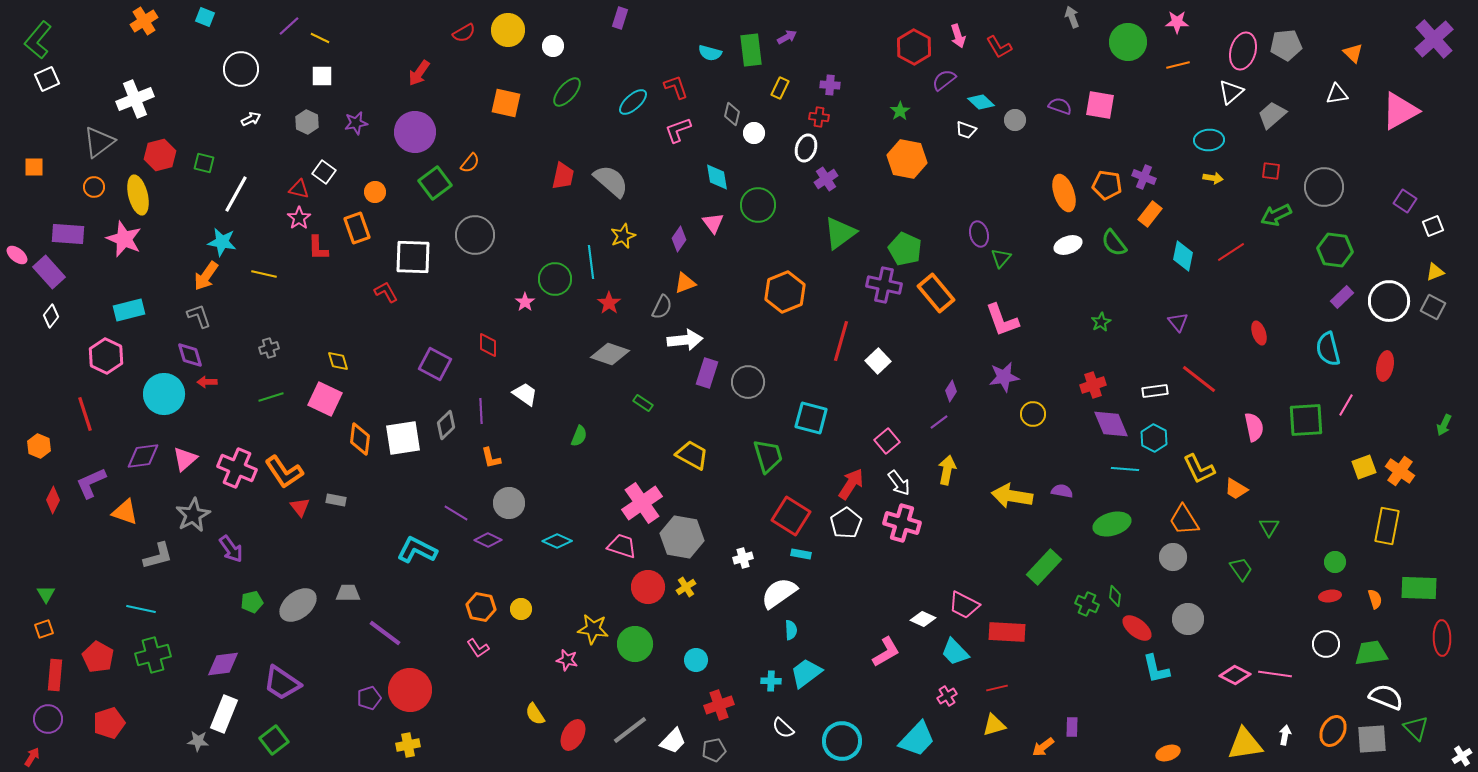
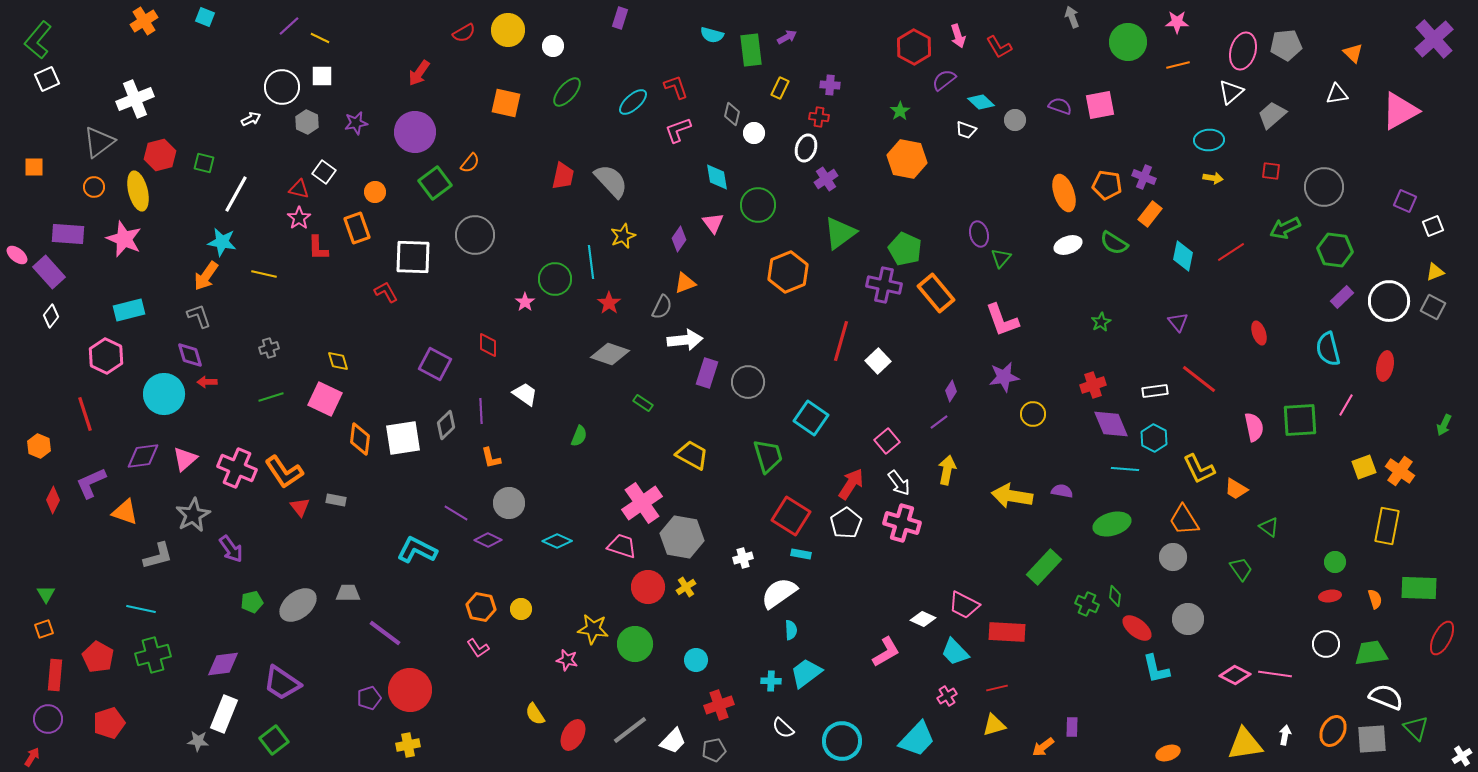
cyan semicircle at (710, 53): moved 2 px right, 18 px up
white circle at (241, 69): moved 41 px right, 18 px down
pink square at (1100, 105): rotated 20 degrees counterclockwise
gray semicircle at (611, 181): rotated 6 degrees clockwise
yellow ellipse at (138, 195): moved 4 px up
purple square at (1405, 201): rotated 10 degrees counterclockwise
green arrow at (1276, 215): moved 9 px right, 13 px down
green semicircle at (1114, 243): rotated 20 degrees counterclockwise
orange hexagon at (785, 292): moved 3 px right, 20 px up
cyan square at (811, 418): rotated 20 degrees clockwise
green square at (1306, 420): moved 6 px left
green triangle at (1269, 527): rotated 25 degrees counterclockwise
red ellipse at (1442, 638): rotated 28 degrees clockwise
